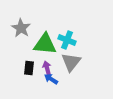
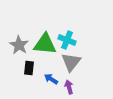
gray star: moved 2 px left, 17 px down
purple arrow: moved 22 px right, 19 px down
